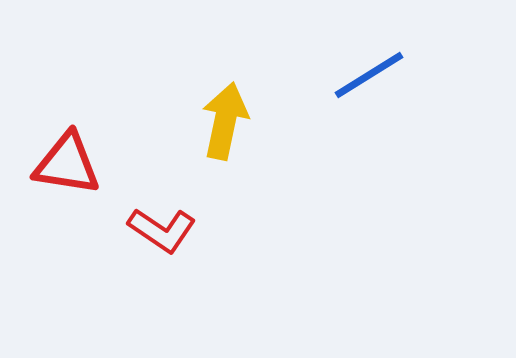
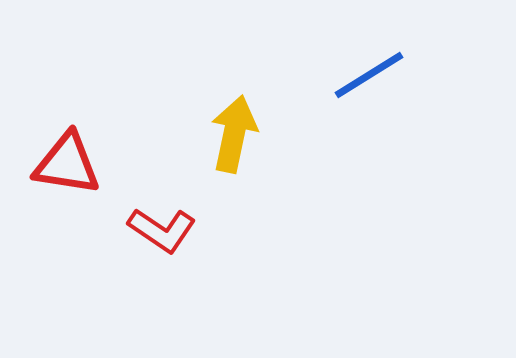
yellow arrow: moved 9 px right, 13 px down
